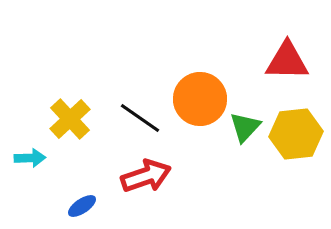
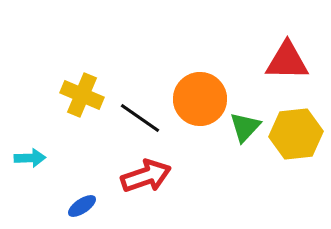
yellow cross: moved 12 px right, 24 px up; rotated 24 degrees counterclockwise
